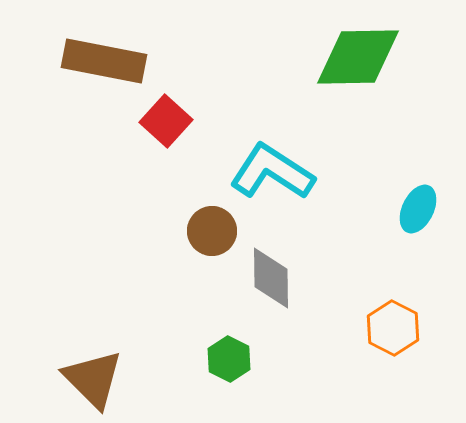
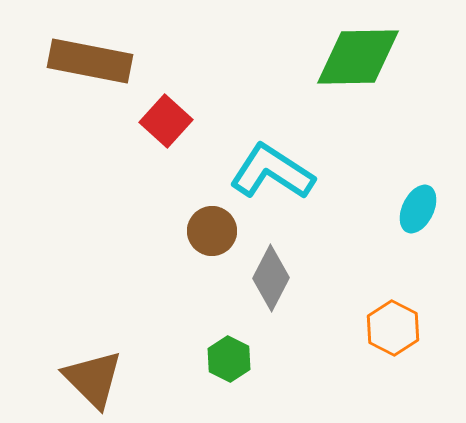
brown rectangle: moved 14 px left
gray diamond: rotated 28 degrees clockwise
